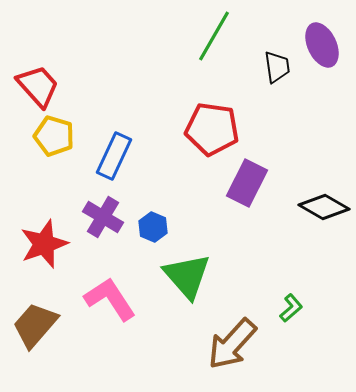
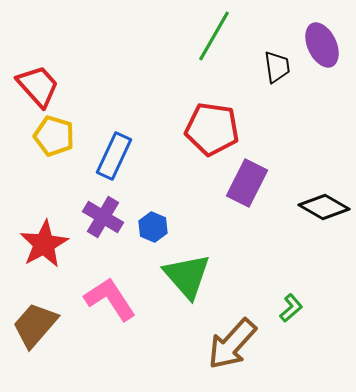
red star: rotated 9 degrees counterclockwise
